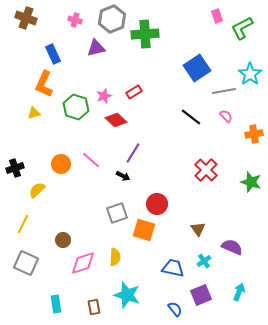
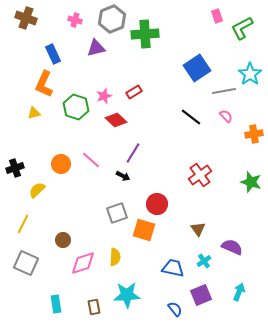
red cross at (206, 170): moved 6 px left, 5 px down; rotated 10 degrees clockwise
cyan star at (127, 295): rotated 20 degrees counterclockwise
